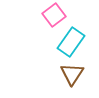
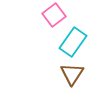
cyan rectangle: moved 2 px right
